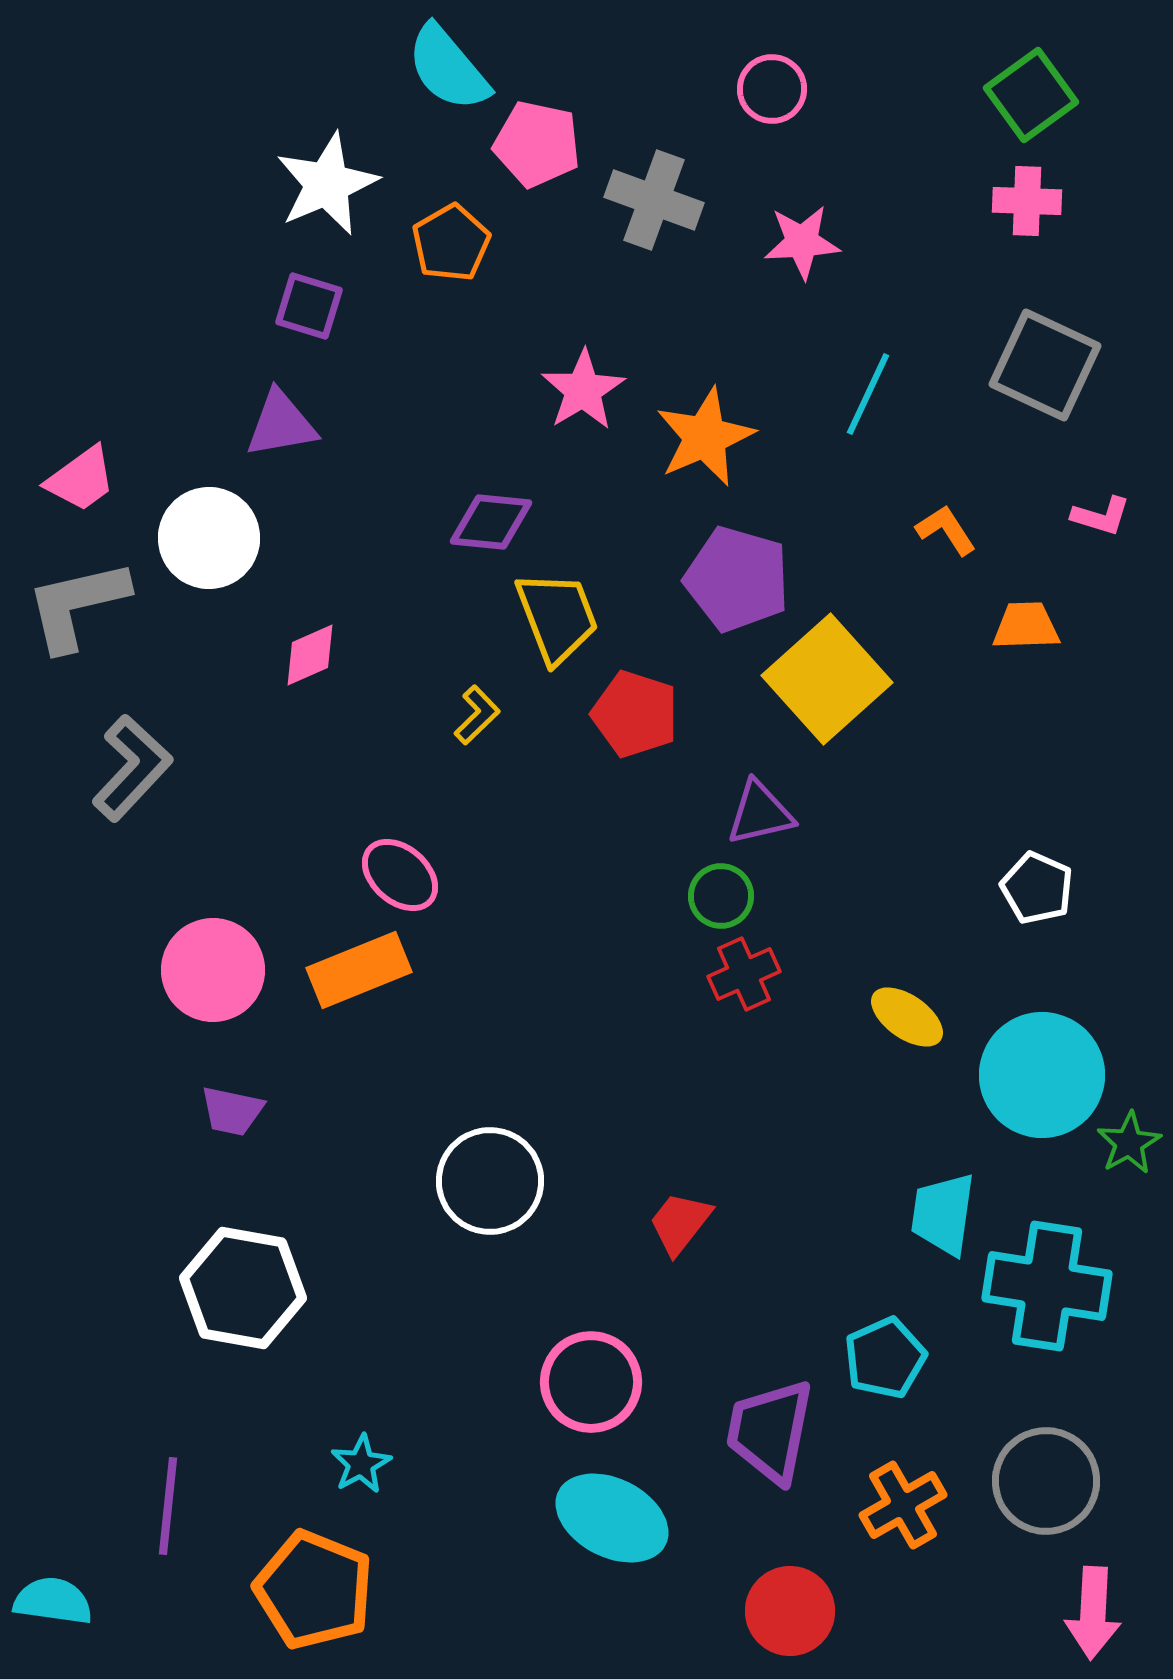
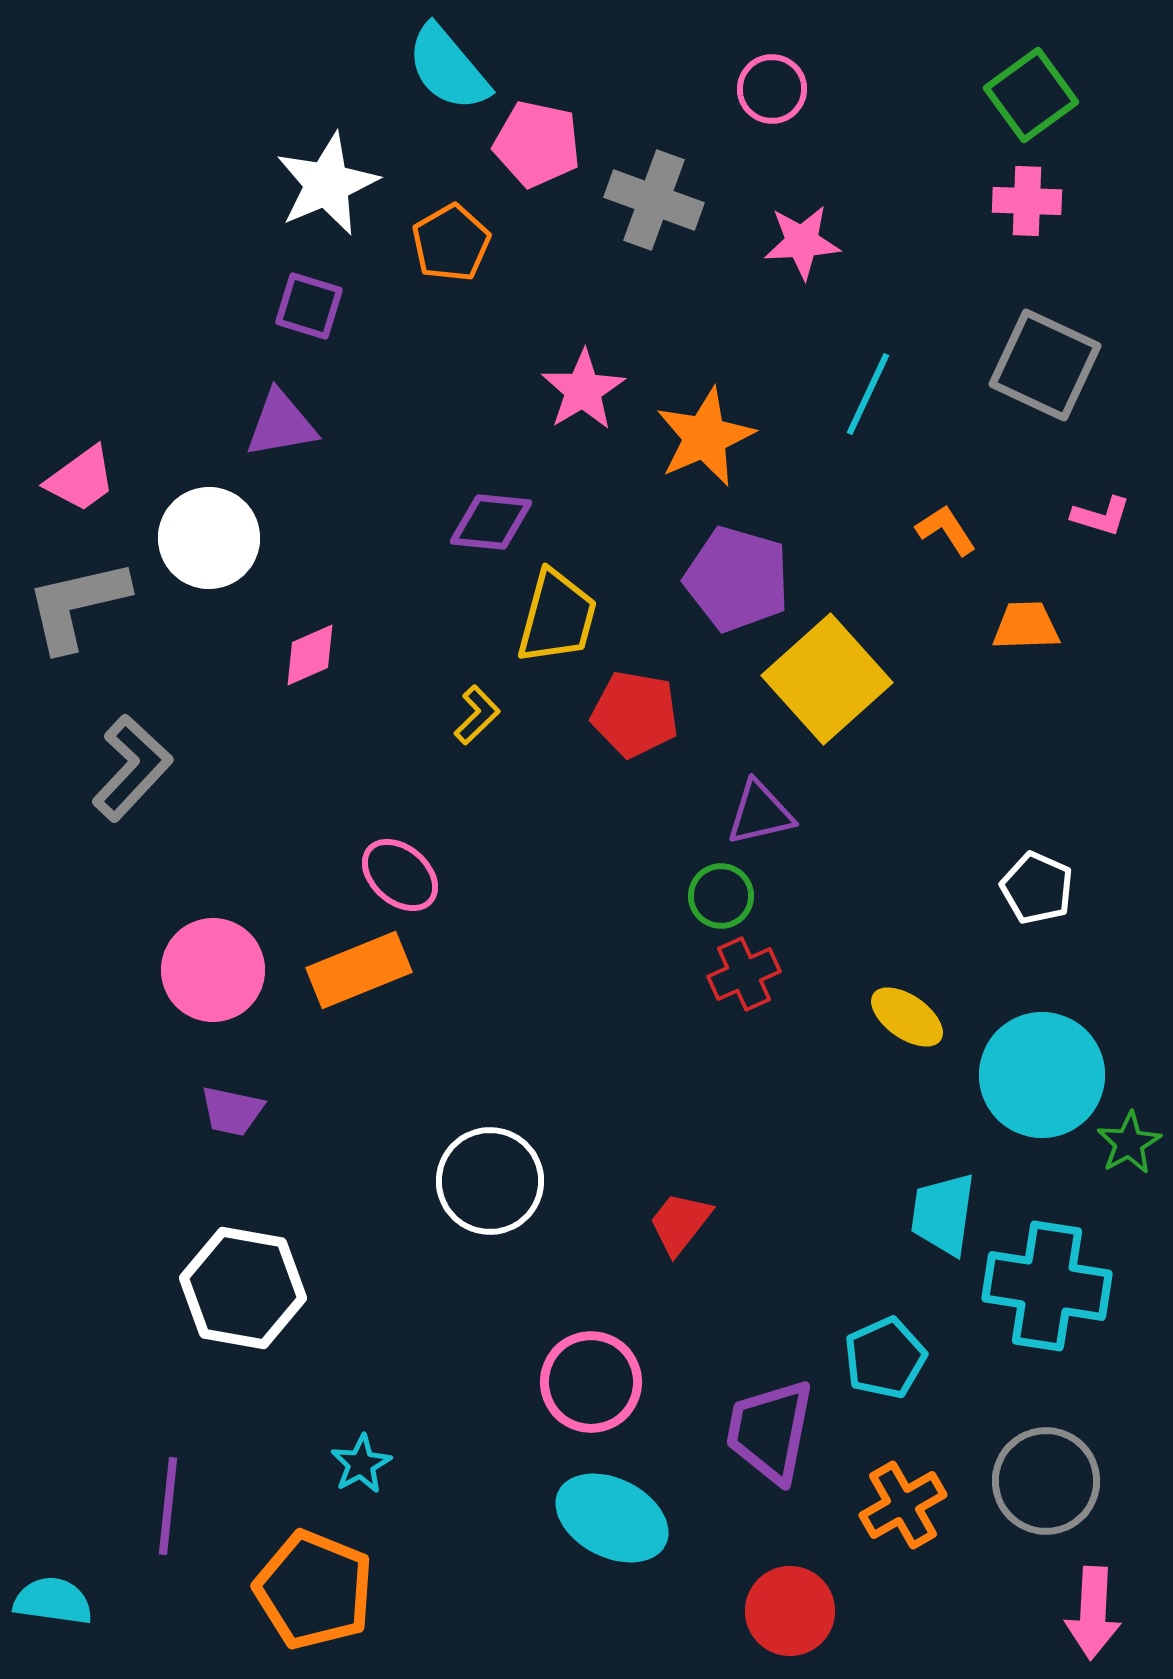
yellow trapezoid at (557, 617): rotated 36 degrees clockwise
red pentagon at (635, 714): rotated 8 degrees counterclockwise
